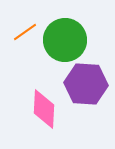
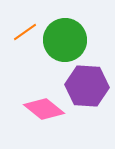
purple hexagon: moved 1 px right, 2 px down
pink diamond: rotated 54 degrees counterclockwise
